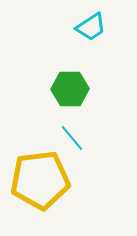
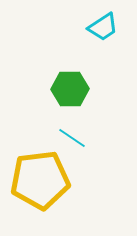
cyan trapezoid: moved 12 px right
cyan line: rotated 16 degrees counterclockwise
